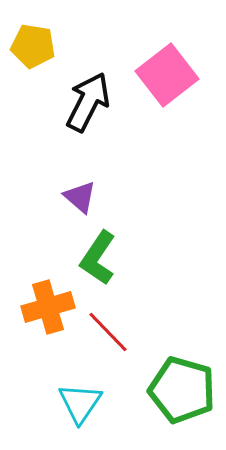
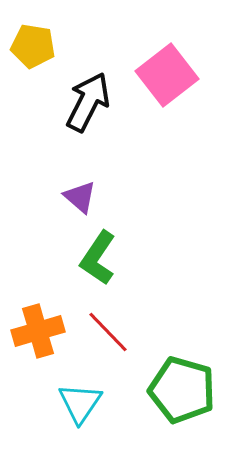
orange cross: moved 10 px left, 24 px down
